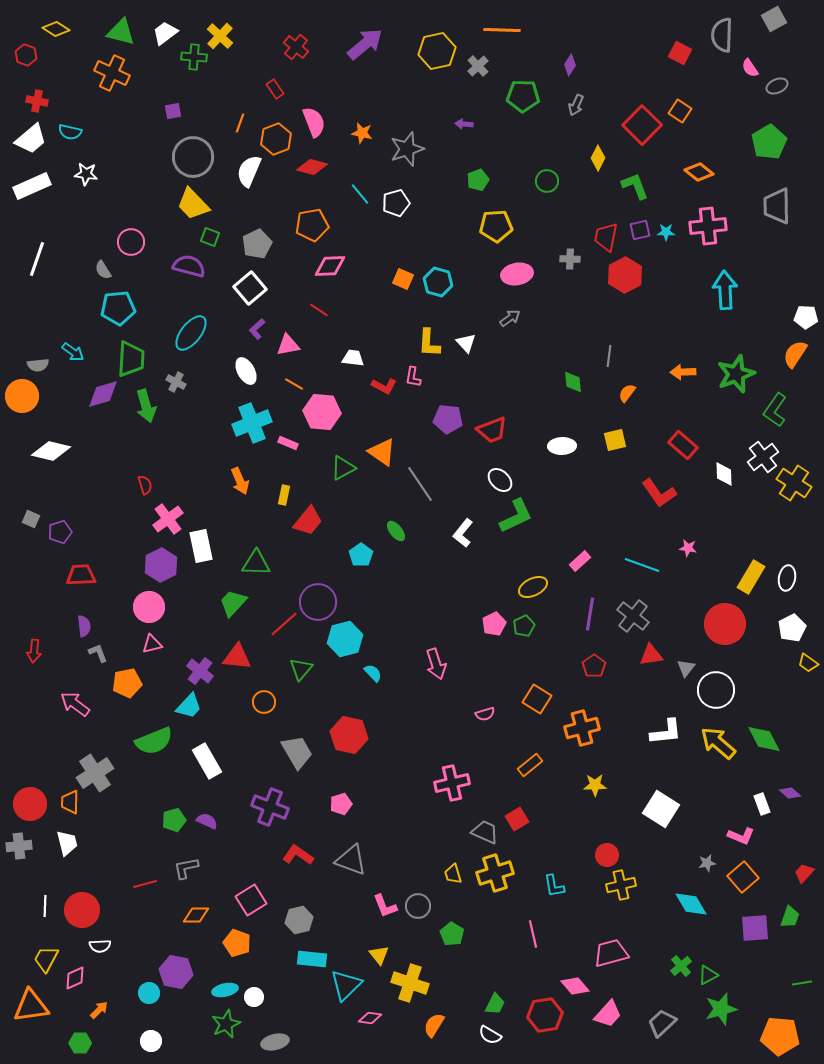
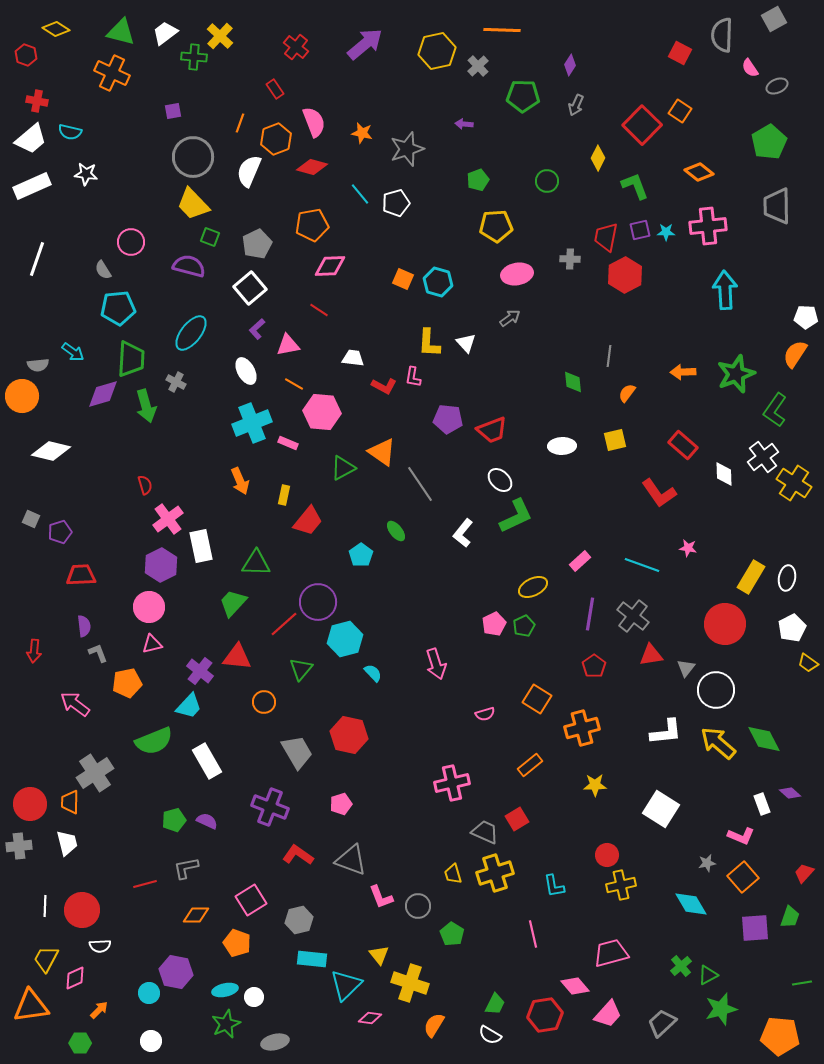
pink L-shape at (385, 906): moved 4 px left, 9 px up
